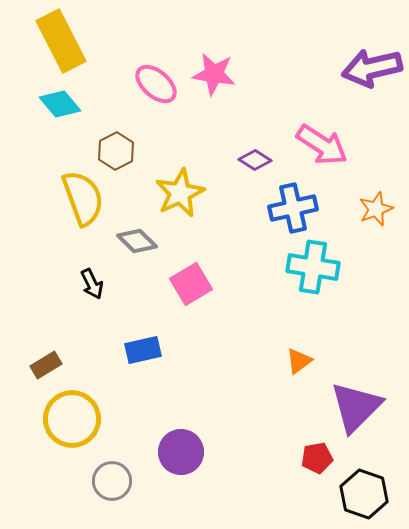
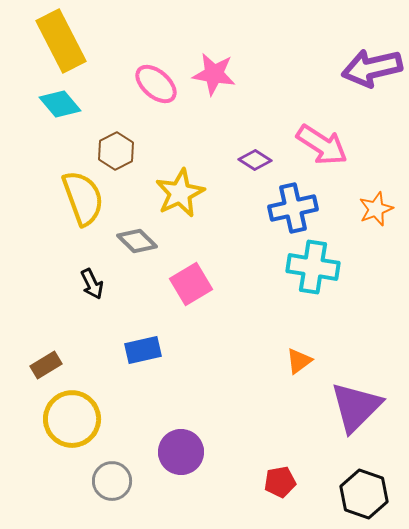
red pentagon: moved 37 px left, 24 px down
